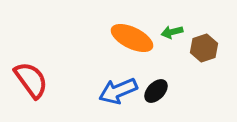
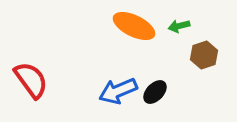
green arrow: moved 7 px right, 6 px up
orange ellipse: moved 2 px right, 12 px up
brown hexagon: moved 7 px down
black ellipse: moved 1 px left, 1 px down
